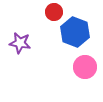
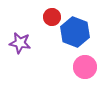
red circle: moved 2 px left, 5 px down
